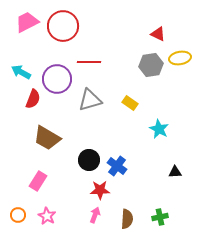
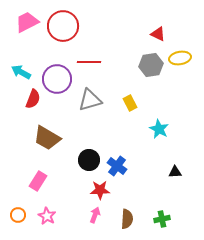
yellow rectangle: rotated 28 degrees clockwise
green cross: moved 2 px right, 2 px down
